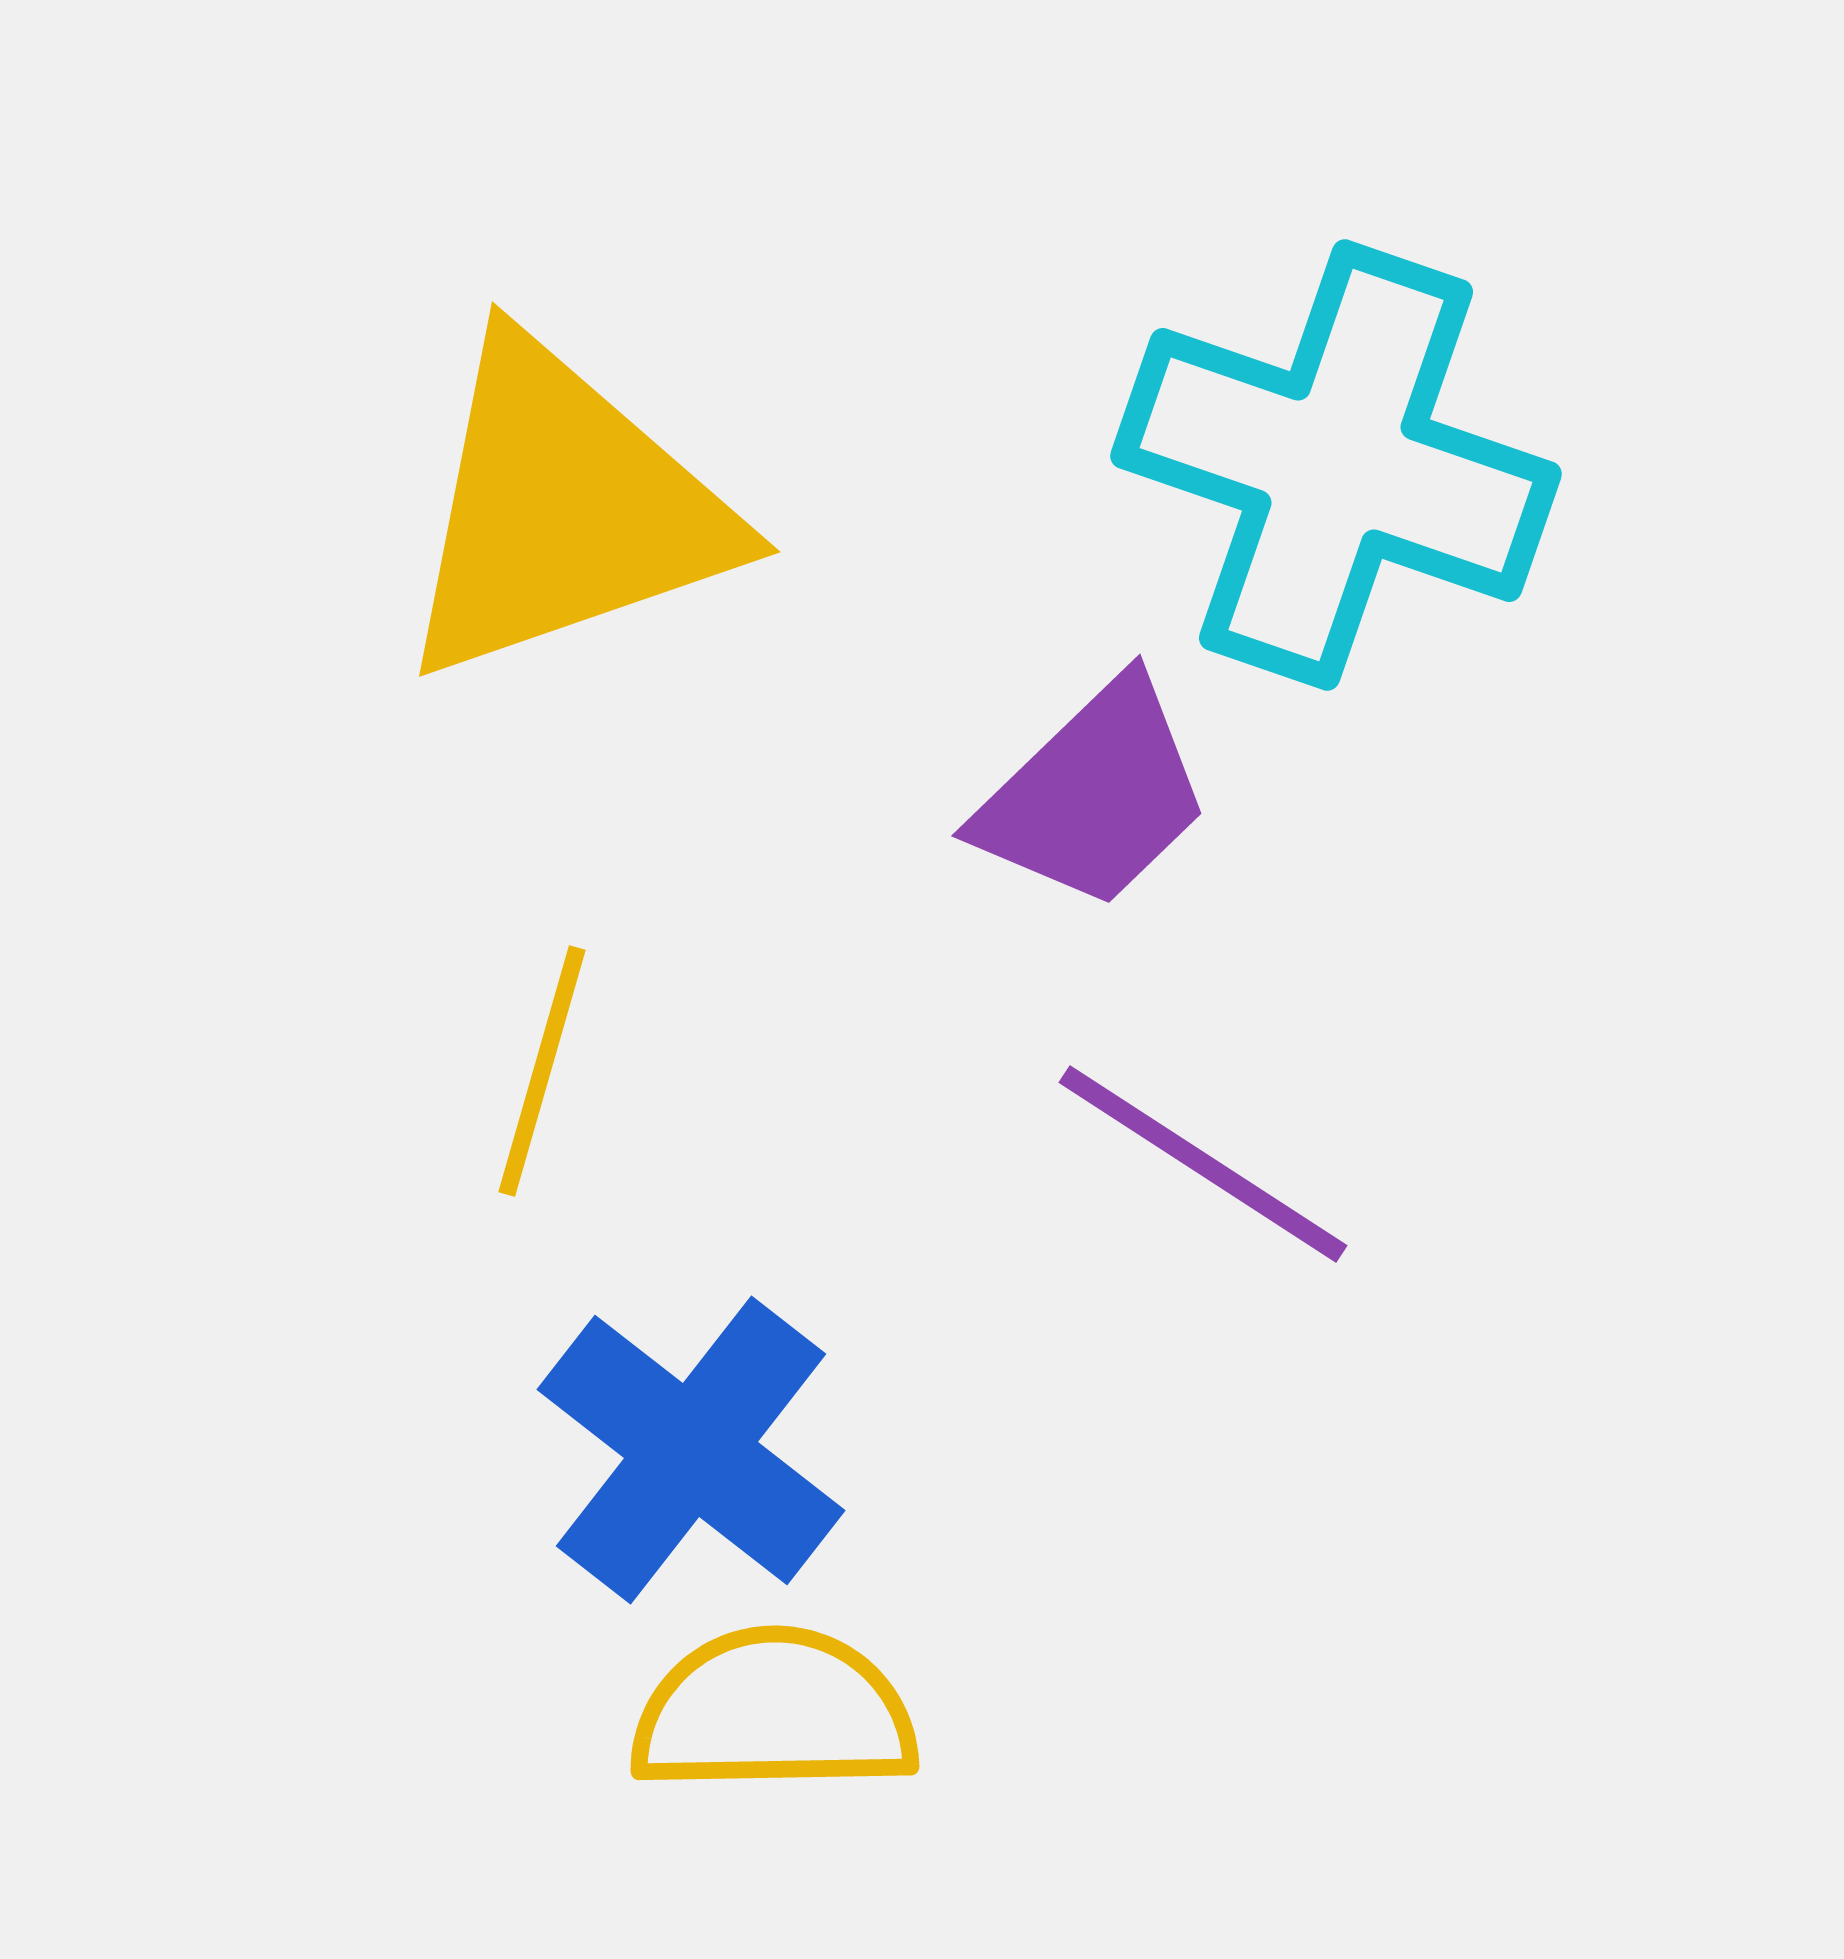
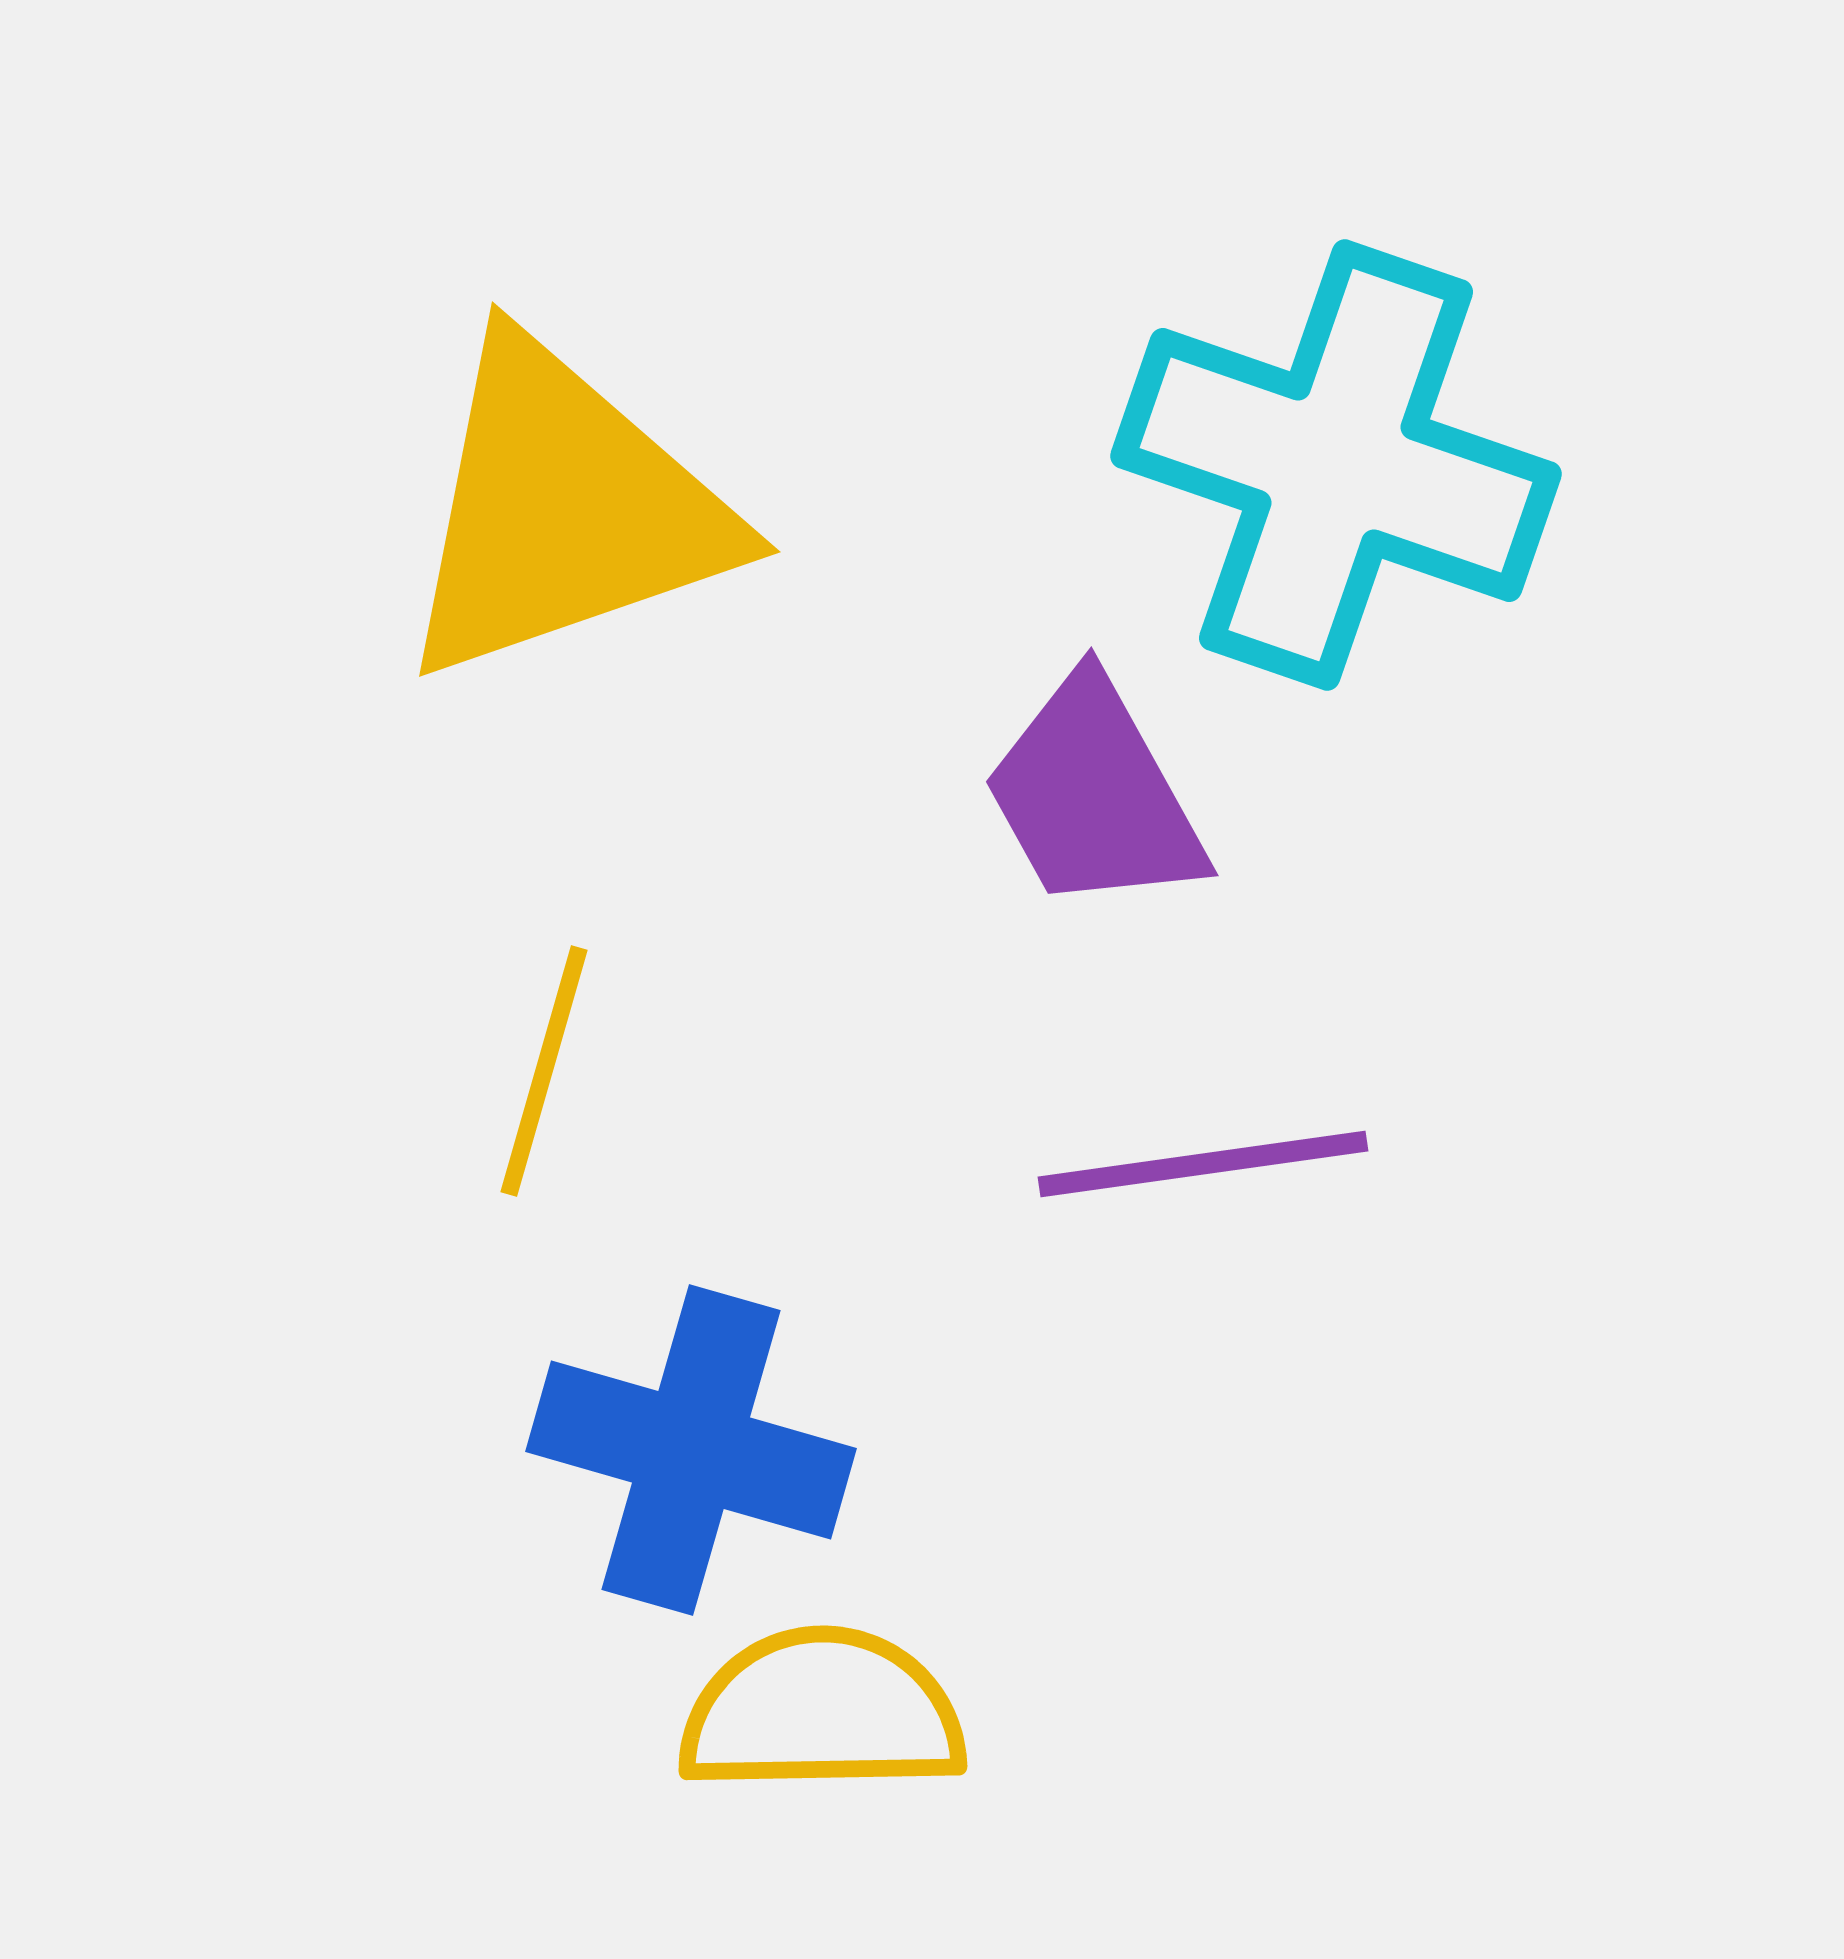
purple trapezoid: rotated 105 degrees clockwise
yellow line: moved 2 px right
purple line: rotated 41 degrees counterclockwise
blue cross: rotated 22 degrees counterclockwise
yellow semicircle: moved 48 px right
